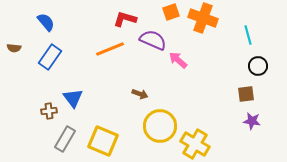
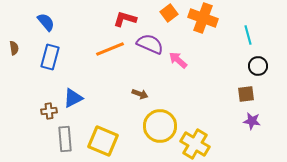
orange square: moved 2 px left, 1 px down; rotated 18 degrees counterclockwise
purple semicircle: moved 3 px left, 4 px down
brown semicircle: rotated 104 degrees counterclockwise
blue rectangle: rotated 20 degrees counterclockwise
blue triangle: rotated 40 degrees clockwise
gray rectangle: rotated 35 degrees counterclockwise
